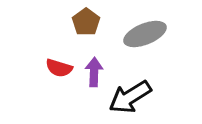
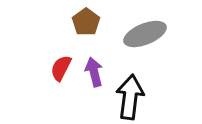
red semicircle: moved 2 px right; rotated 100 degrees clockwise
purple arrow: rotated 16 degrees counterclockwise
black arrow: rotated 129 degrees clockwise
